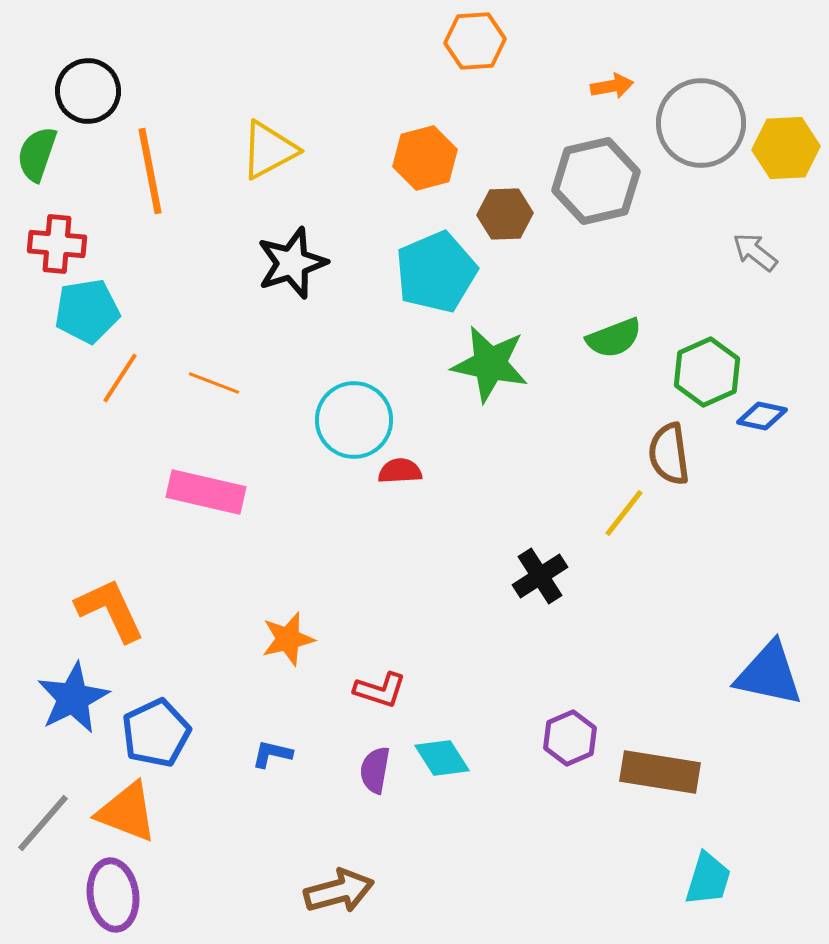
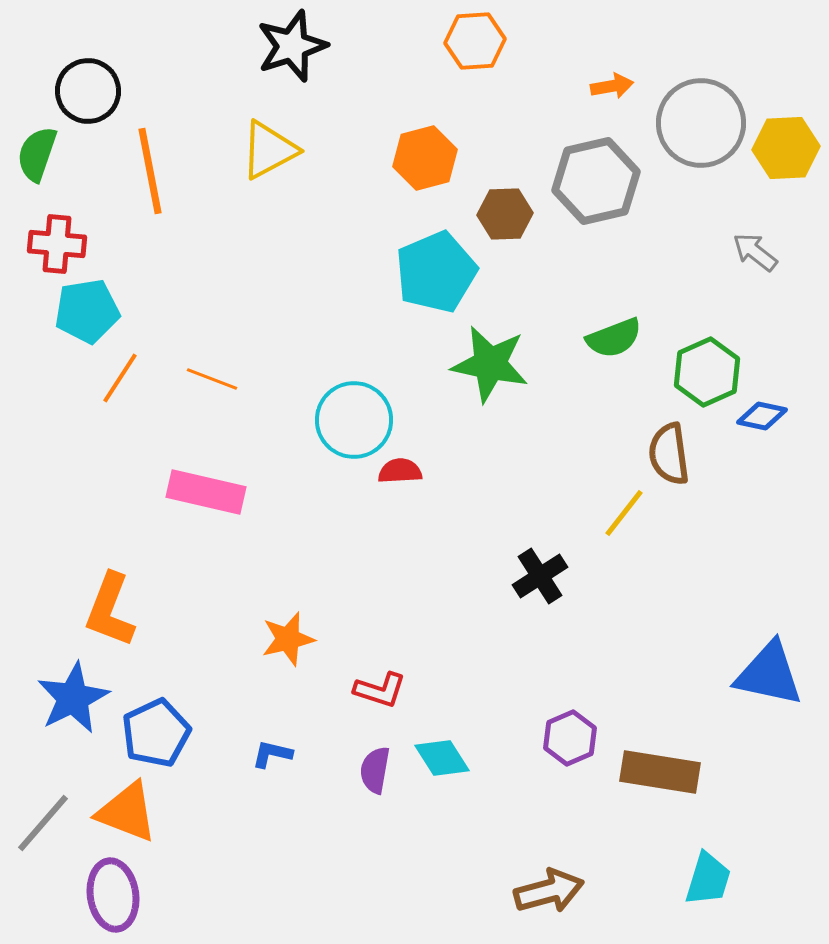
black star at (292, 263): moved 217 px up
orange line at (214, 383): moved 2 px left, 4 px up
orange L-shape at (110, 610): rotated 134 degrees counterclockwise
brown arrow at (339, 891): moved 210 px right
